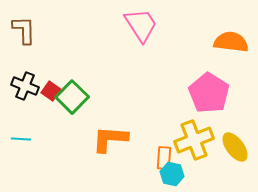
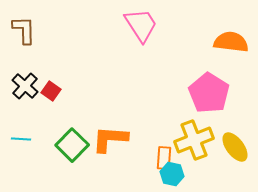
black cross: rotated 20 degrees clockwise
green square: moved 48 px down
